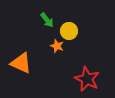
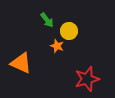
red star: rotated 30 degrees clockwise
